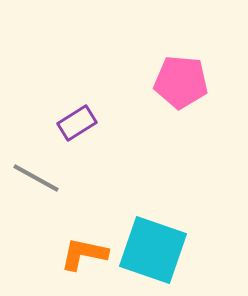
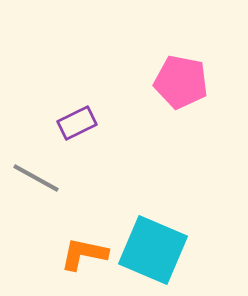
pink pentagon: rotated 6 degrees clockwise
purple rectangle: rotated 6 degrees clockwise
cyan square: rotated 4 degrees clockwise
